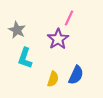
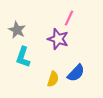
purple star: rotated 20 degrees counterclockwise
cyan L-shape: moved 2 px left, 1 px up
blue semicircle: moved 2 px up; rotated 18 degrees clockwise
